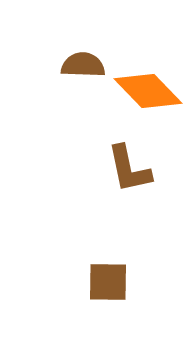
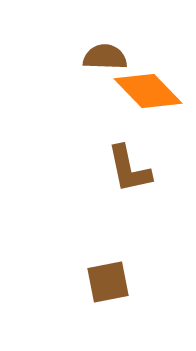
brown semicircle: moved 22 px right, 8 px up
brown square: rotated 12 degrees counterclockwise
